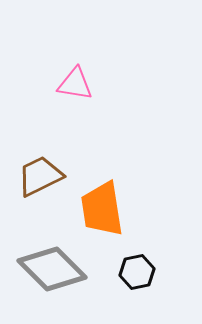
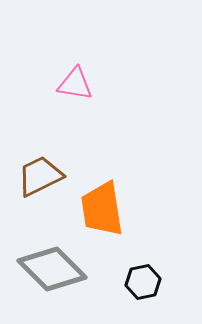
black hexagon: moved 6 px right, 10 px down
